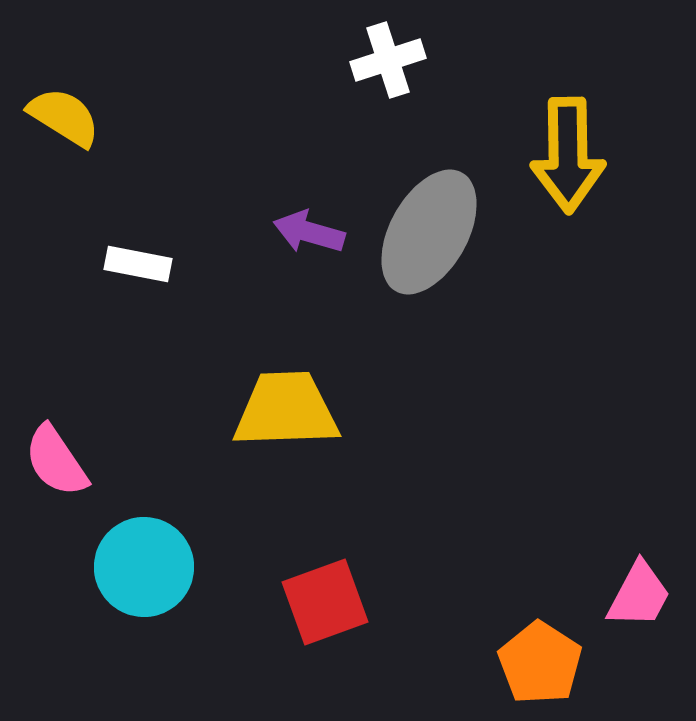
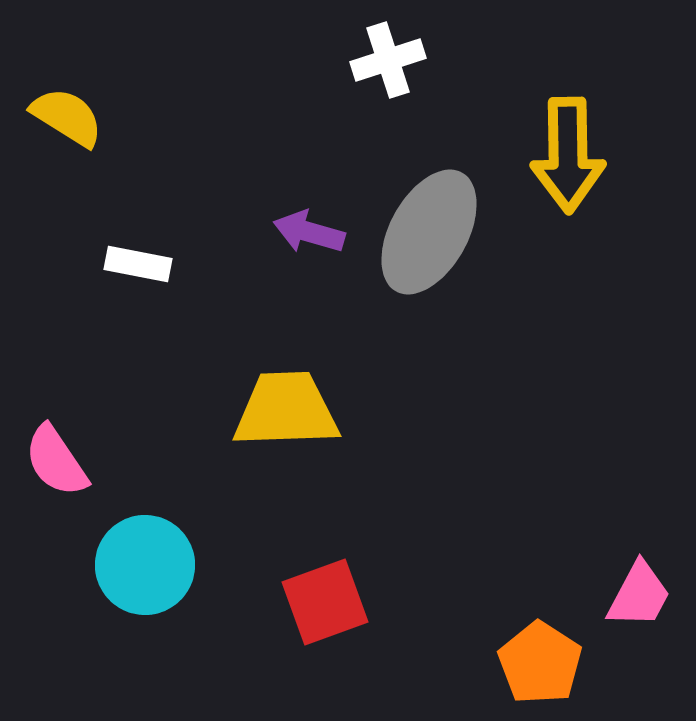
yellow semicircle: moved 3 px right
cyan circle: moved 1 px right, 2 px up
